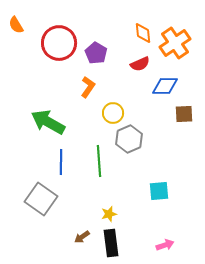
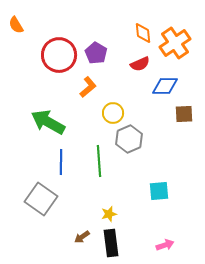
red circle: moved 12 px down
orange L-shape: rotated 15 degrees clockwise
